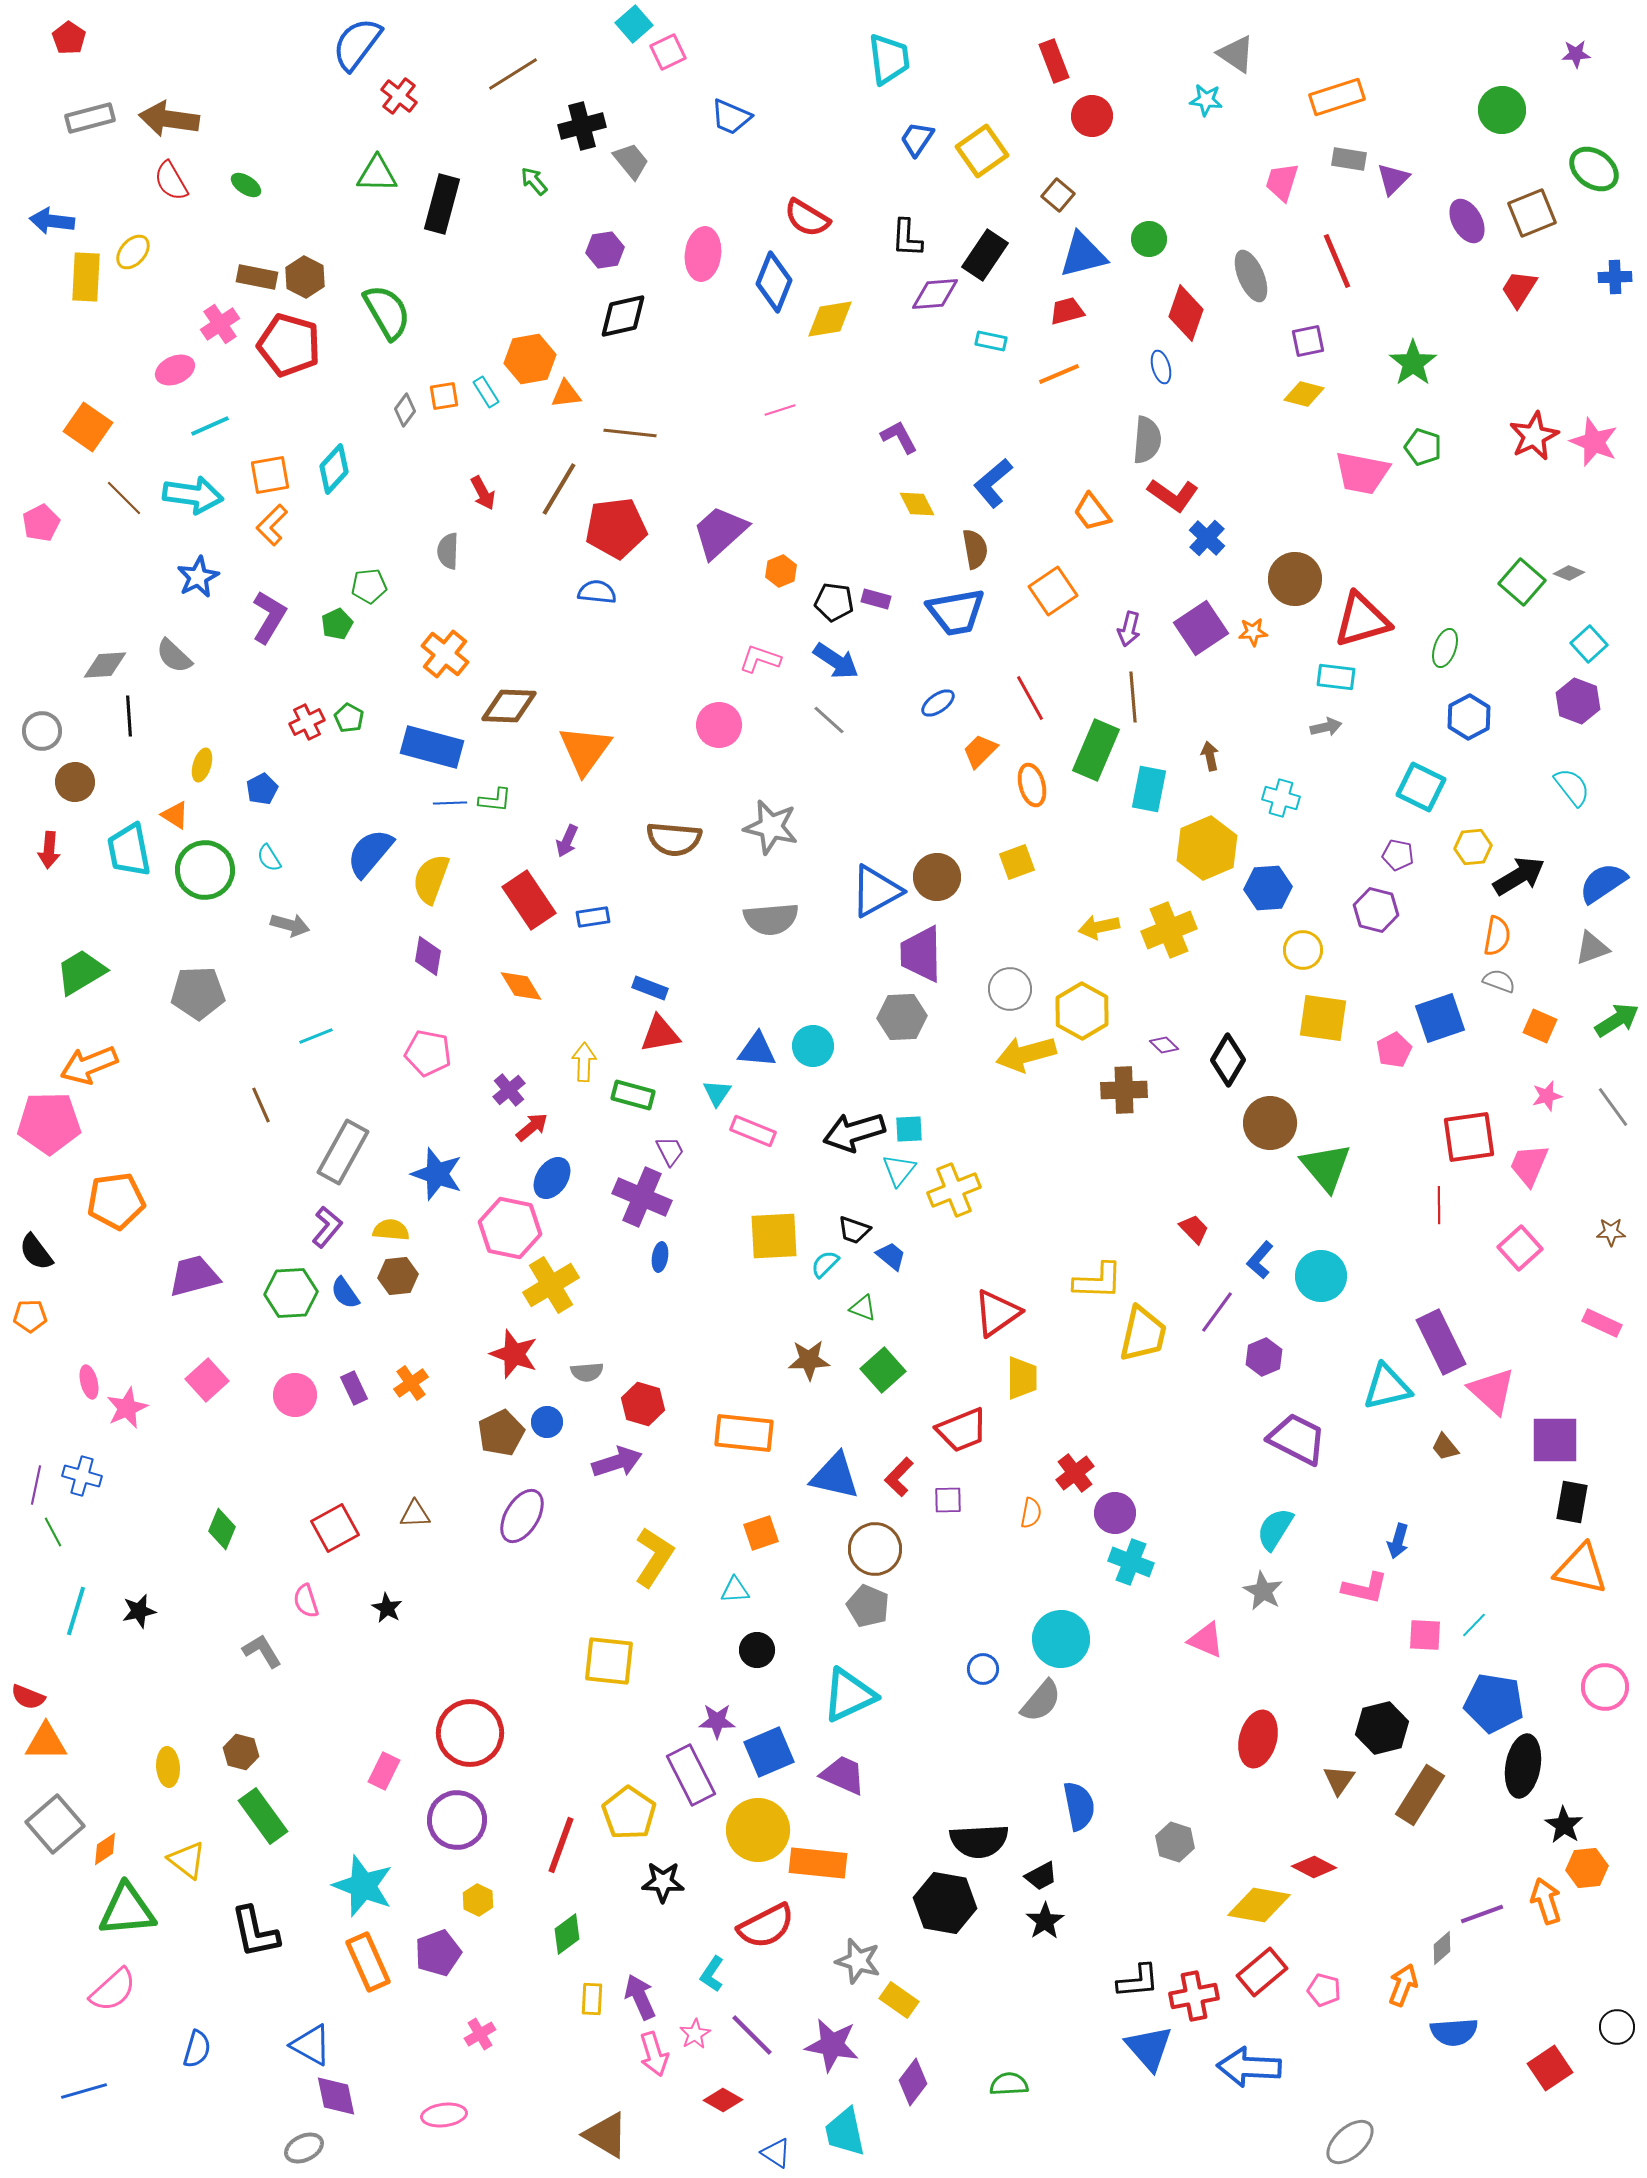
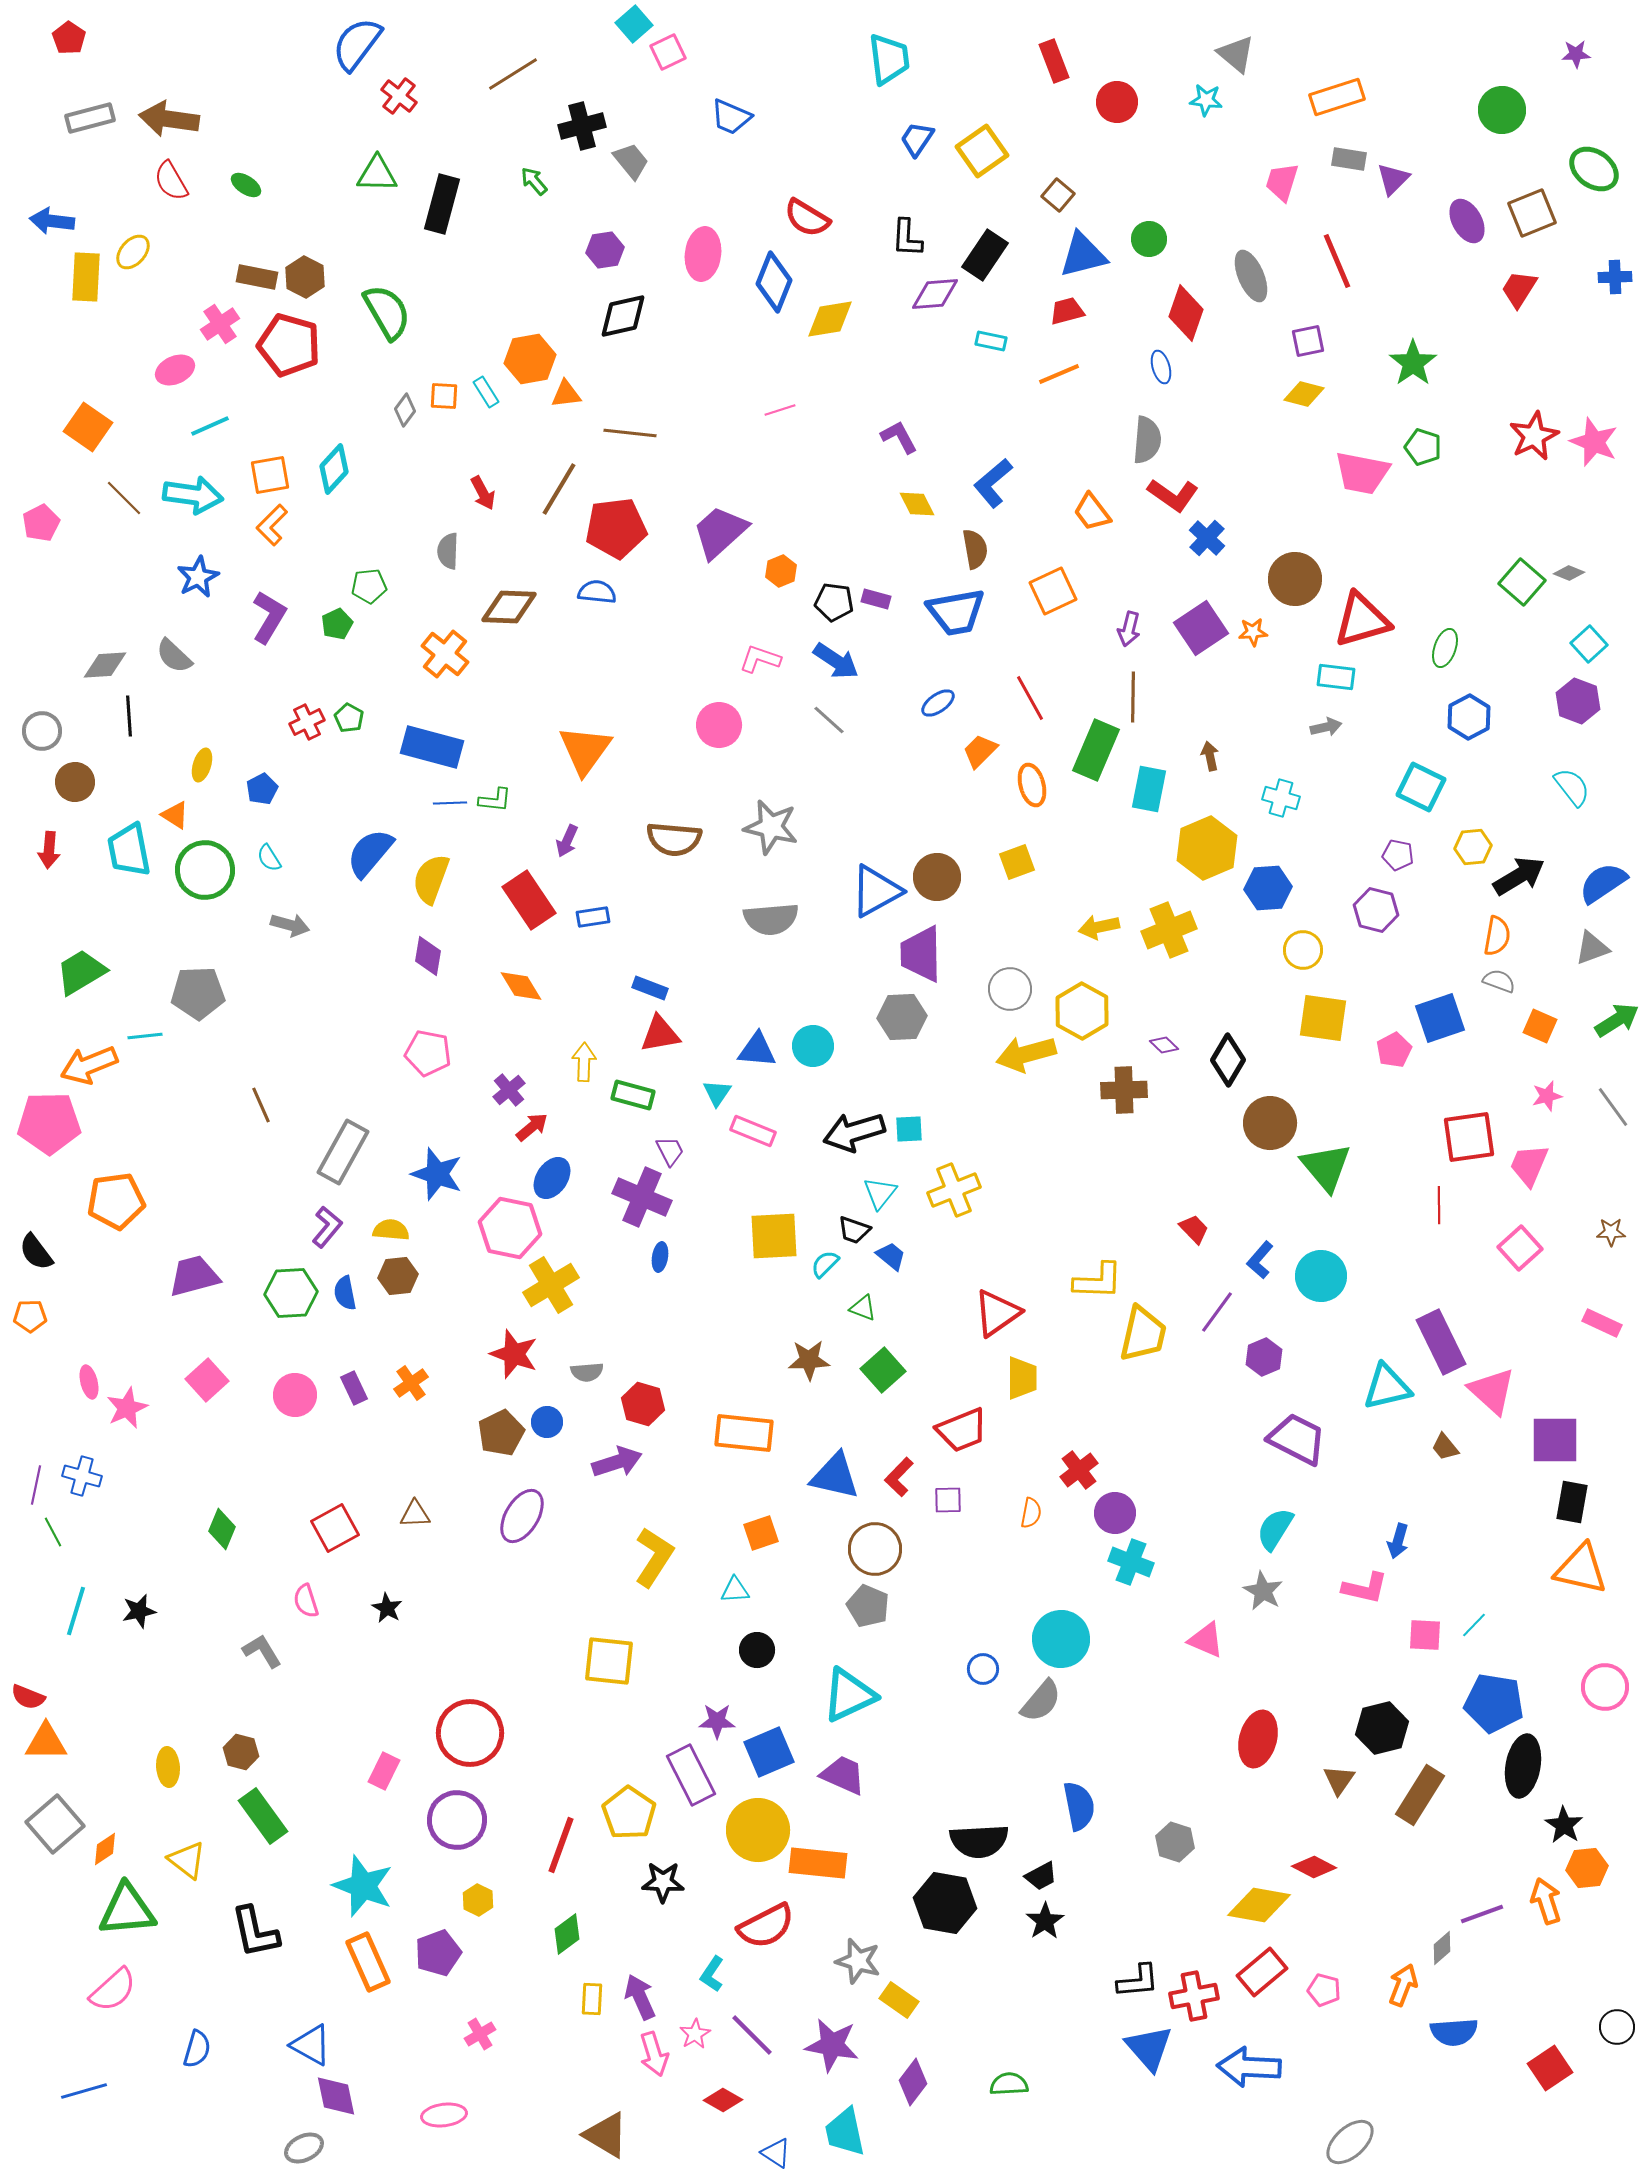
gray triangle at (1236, 54): rotated 6 degrees clockwise
red circle at (1092, 116): moved 25 px right, 14 px up
orange square at (444, 396): rotated 12 degrees clockwise
orange square at (1053, 591): rotated 9 degrees clockwise
brown line at (1133, 697): rotated 6 degrees clockwise
brown diamond at (509, 706): moved 99 px up
cyan line at (316, 1036): moved 171 px left; rotated 16 degrees clockwise
cyan triangle at (899, 1170): moved 19 px left, 23 px down
blue semicircle at (345, 1293): rotated 24 degrees clockwise
red cross at (1075, 1473): moved 4 px right, 3 px up
